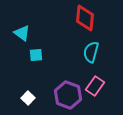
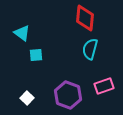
cyan semicircle: moved 1 px left, 3 px up
pink rectangle: moved 9 px right; rotated 36 degrees clockwise
white square: moved 1 px left
